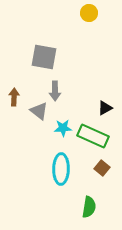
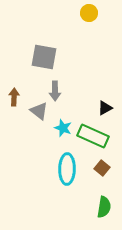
cyan star: rotated 24 degrees clockwise
cyan ellipse: moved 6 px right
green semicircle: moved 15 px right
